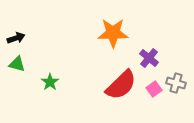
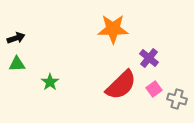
orange star: moved 4 px up
green triangle: rotated 18 degrees counterclockwise
gray cross: moved 1 px right, 16 px down
